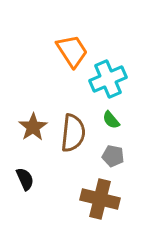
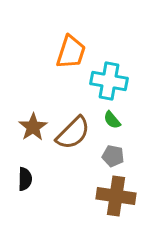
orange trapezoid: moved 1 px left, 1 px down; rotated 51 degrees clockwise
cyan cross: moved 1 px right, 2 px down; rotated 33 degrees clockwise
green semicircle: moved 1 px right
brown semicircle: rotated 39 degrees clockwise
black semicircle: rotated 25 degrees clockwise
brown cross: moved 16 px right, 3 px up; rotated 6 degrees counterclockwise
